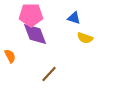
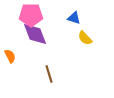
yellow semicircle: rotated 28 degrees clockwise
brown line: rotated 60 degrees counterclockwise
